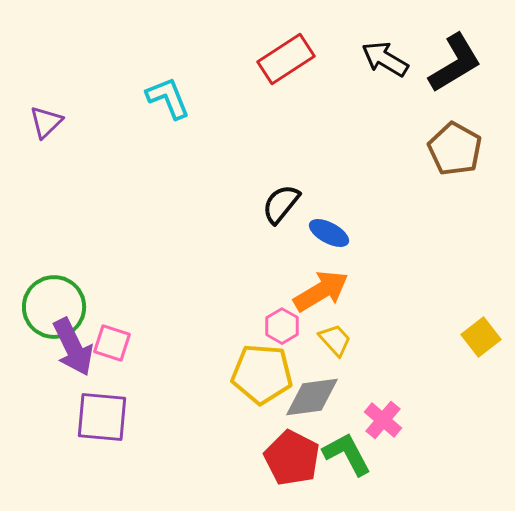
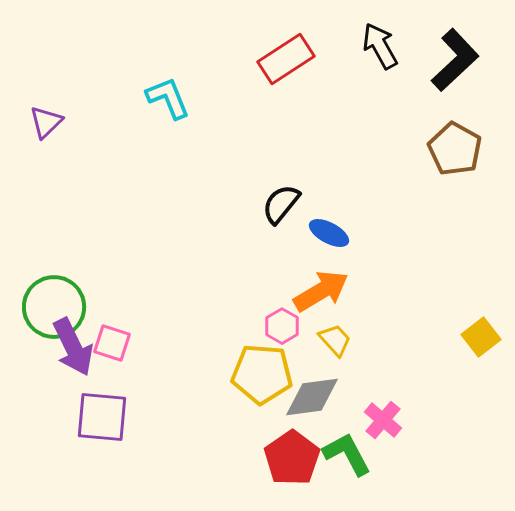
black arrow: moved 5 px left, 13 px up; rotated 30 degrees clockwise
black L-shape: moved 3 px up; rotated 12 degrees counterclockwise
red pentagon: rotated 10 degrees clockwise
